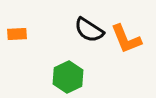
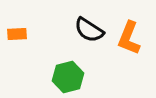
orange L-shape: moved 3 px right, 1 px up; rotated 44 degrees clockwise
green hexagon: rotated 12 degrees clockwise
